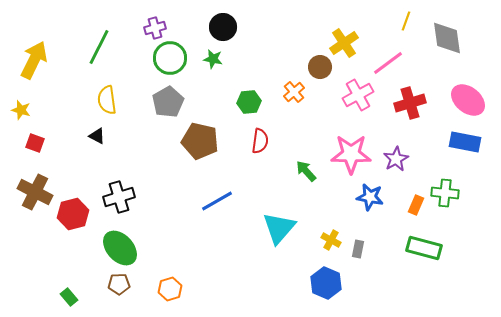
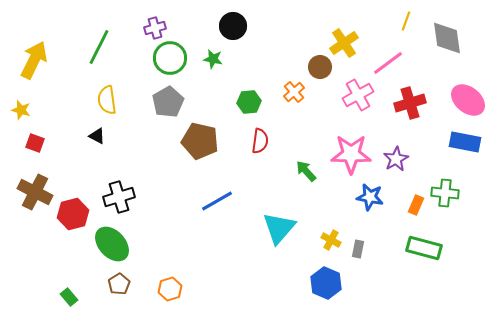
black circle at (223, 27): moved 10 px right, 1 px up
green ellipse at (120, 248): moved 8 px left, 4 px up
brown pentagon at (119, 284): rotated 30 degrees counterclockwise
